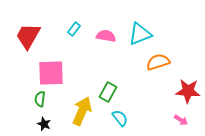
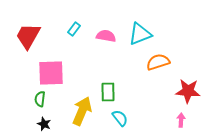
green rectangle: rotated 30 degrees counterclockwise
pink arrow: rotated 120 degrees counterclockwise
